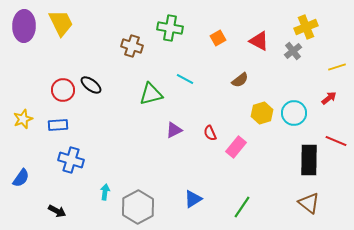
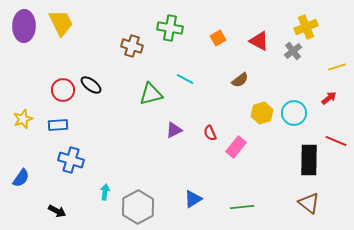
green line: rotated 50 degrees clockwise
